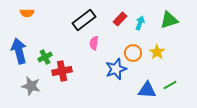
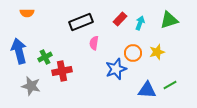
black rectangle: moved 3 px left, 2 px down; rotated 15 degrees clockwise
yellow star: rotated 21 degrees clockwise
